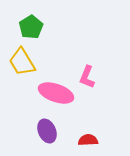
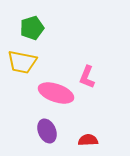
green pentagon: moved 1 px right, 1 px down; rotated 15 degrees clockwise
yellow trapezoid: rotated 48 degrees counterclockwise
